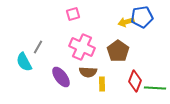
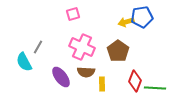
brown semicircle: moved 2 px left
